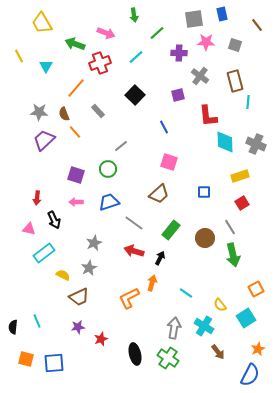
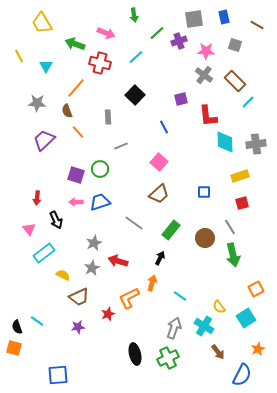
blue rectangle at (222, 14): moved 2 px right, 3 px down
brown line at (257, 25): rotated 24 degrees counterclockwise
pink star at (206, 42): moved 9 px down
purple cross at (179, 53): moved 12 px up; rotated 21 degrees counterclockwise
red cross at (100, 63): rotated 35 degrees clockwise
gray cross at (200, 76): moved 4 px right, 1 px up
brown rectangle at (235, 81): rotated 30 degrees counterclockwise
purple square at (178, 95): moved 3 px right, 4 px down
cyan line at (248, 102): rotated 40 degrees clockwise
gray rectangle at (98, 111): moved 10 px right, 6 px down; rotated 40 degrees clockwise
gray star at (39, 112): moved 2 px left, 9 px up
brown semicircle at (64, 114): moved 3 px right, 3 px up
orange line at (75, 132): moved 3 px right
gray cross at (256, 144): rotated 30 degrees counterclockwise
gray line at (121, 146): rotated 16 degrees clockwise
pink square at (169, 162): moved 10 px left; rotated 24 degrees clockwise
green circle at (108, 169): moved 8 px left
blue trapezoid at (109, 202): moved 9 px left
red square at (242, 203): rotated 16 degrees clockwise
black arrow at (54, 220): moved 2 px right
pink triangle at (29, 229): rotated 40 degrees clockwise
red arrow at (134, 251): moved 16 px left, 10 px down
gray star at (89, 268): moved 3 px right
cyan line at (186, 293): moved 6 px left, 3 px down
yellow semicircle at (220, 305): moved 1 px left, 2 px down
cyan line at (37, 321): rotated 32 degrees counterclockwise
black semicircle at (13, 327): moved 4 px right; rotated 24 degrees counterclockwise
gray arrow at (174, 328): rotated 10 degrees clockwise
red star at (101, 339): moved 7 px right, 25 px up
green cross at (168, 358): rotated 30 degrees clockwise
orange square at (26, 359): moved 12 px left, 11 px up
blue square at (54, 363): moved 4 px right, 12 px down
blue semicircle at (250, 375): moved 8 px left
